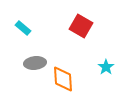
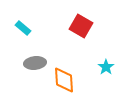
orange diamond: moved 1 px right, 1 px down
